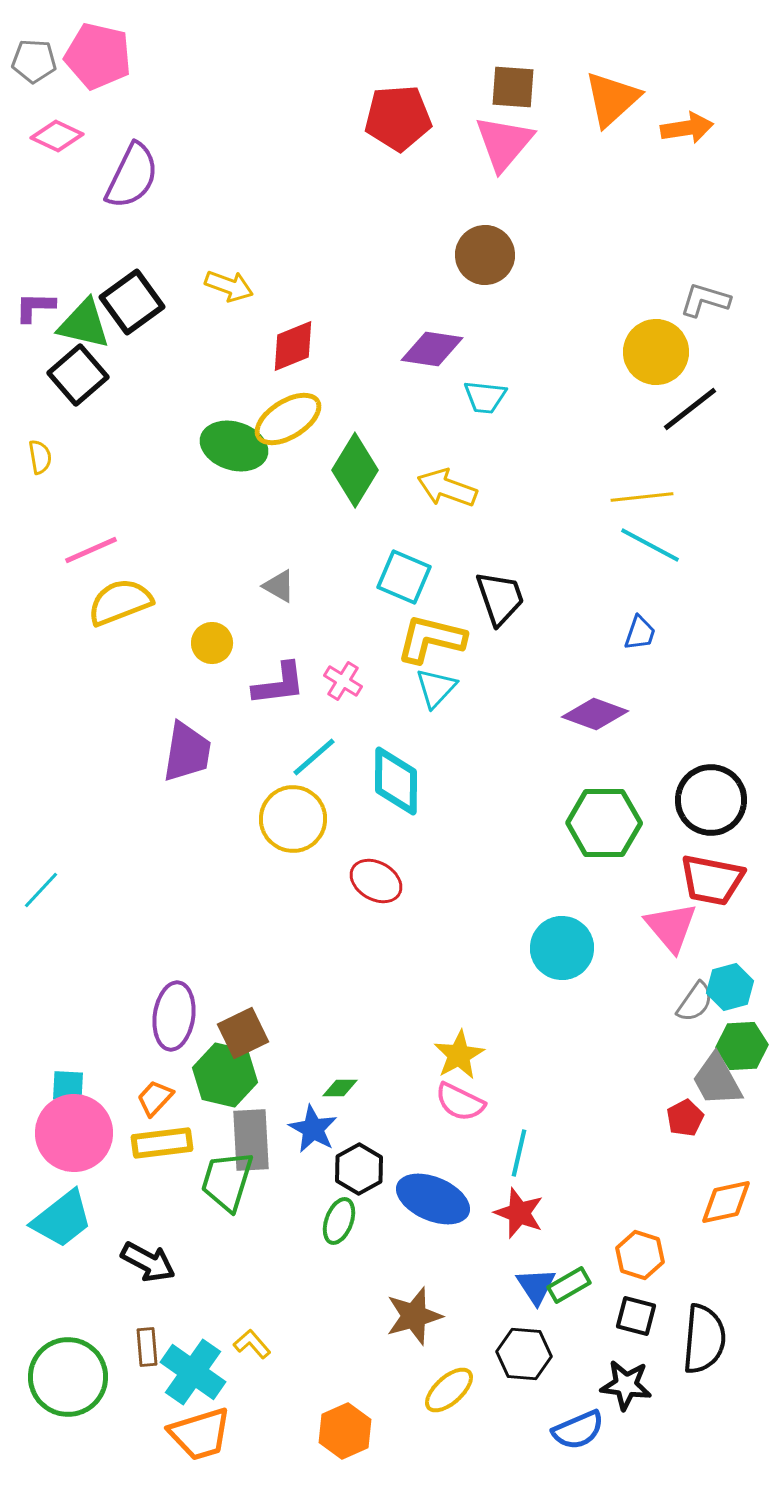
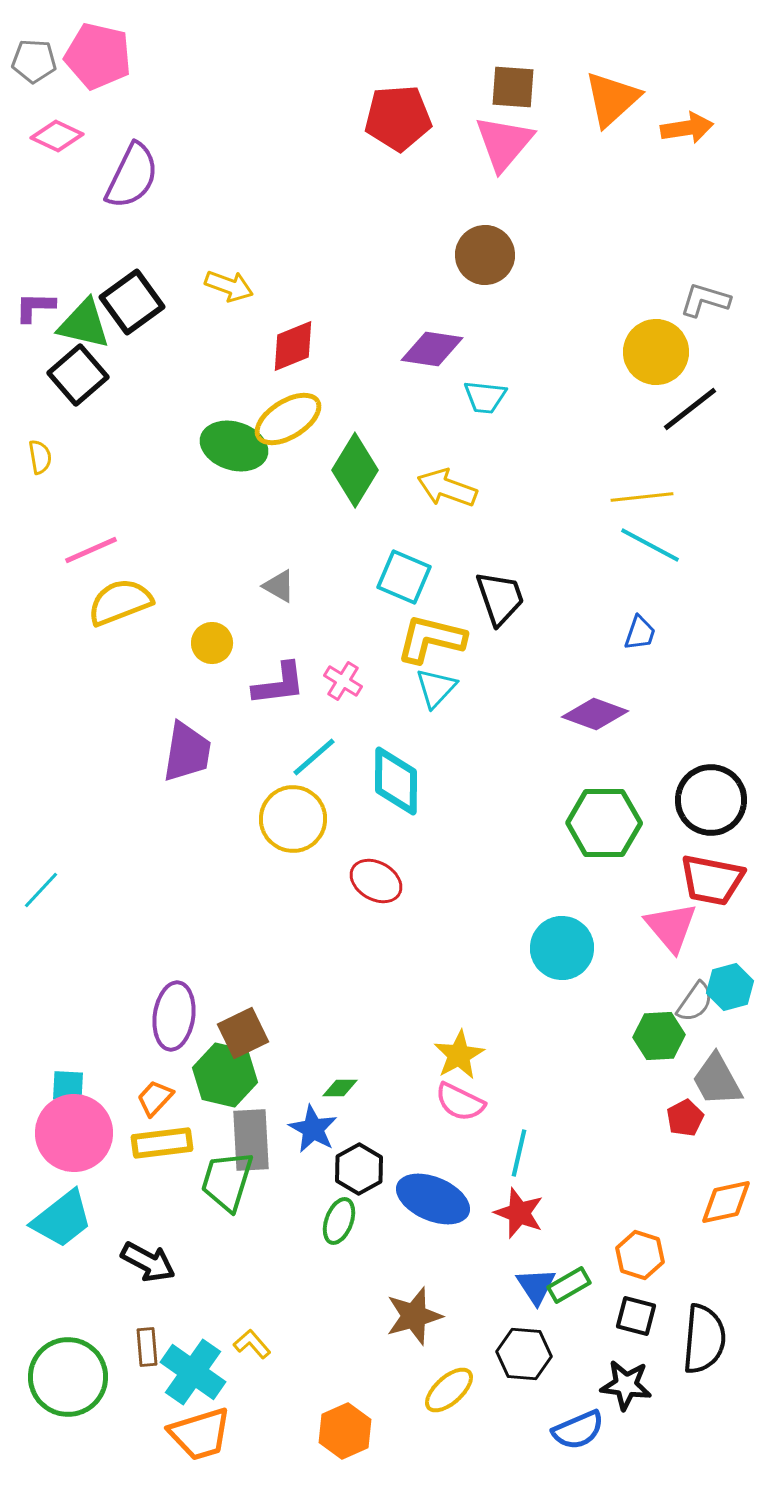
green hexagon at (742, 1046): moved 83 px left, 10 px up
